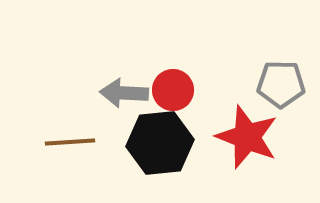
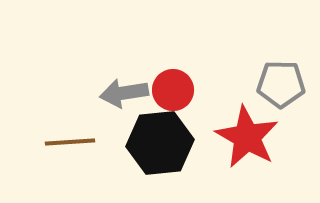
gray arrow: rotated 12 degrees counterclockwise
red star: rotated 8 degrees clockwise
